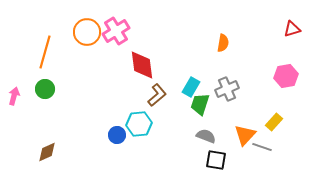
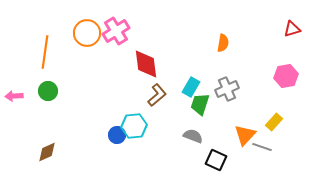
orange circle: moved 1 px down
orange line: rotated 8 degrees counterclockwise
red diamond: moved 4 px right, 1 px up
green circle: moved 3 px right, 2 px down
pink arrow: rotated 108 degrees counterclockwise
cyan hexagon: moved 5 px left, 2 px down
gray semicircle: moved 13 px left
black square: rotated 15 degrees clockwise
